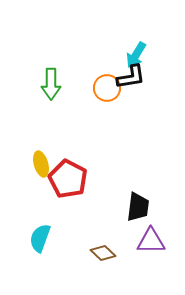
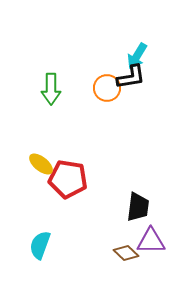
cyan arrow: moved 1 px right, 1 px down
green arrow: moved 5 px down
yellow ellipse: rotated 35 degrees counterclockwise
red pentagon: rotated 18 degrees counterclockwise
cyan semicircle: moved 7 px down
brown diamond: moved 23 px right
